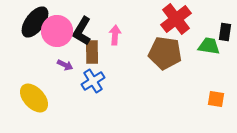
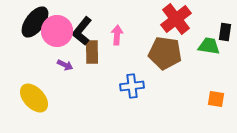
black L-shape: rotated 8 degrees clockwise
pink arrow: moved 2 px right
blue cross: moved 39 px right, 5 px down; rotated 25 degrees clockwise
